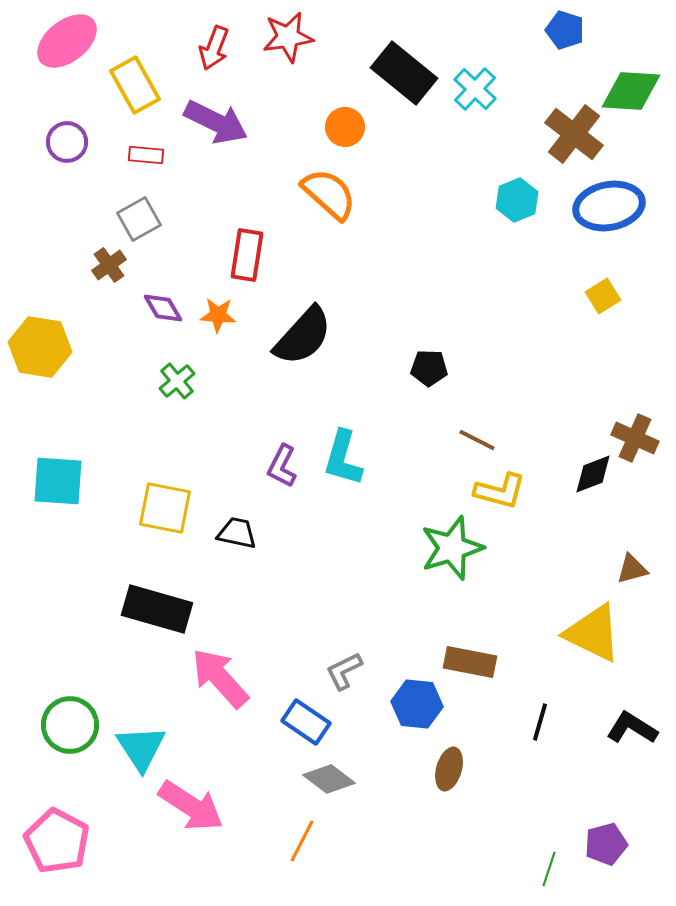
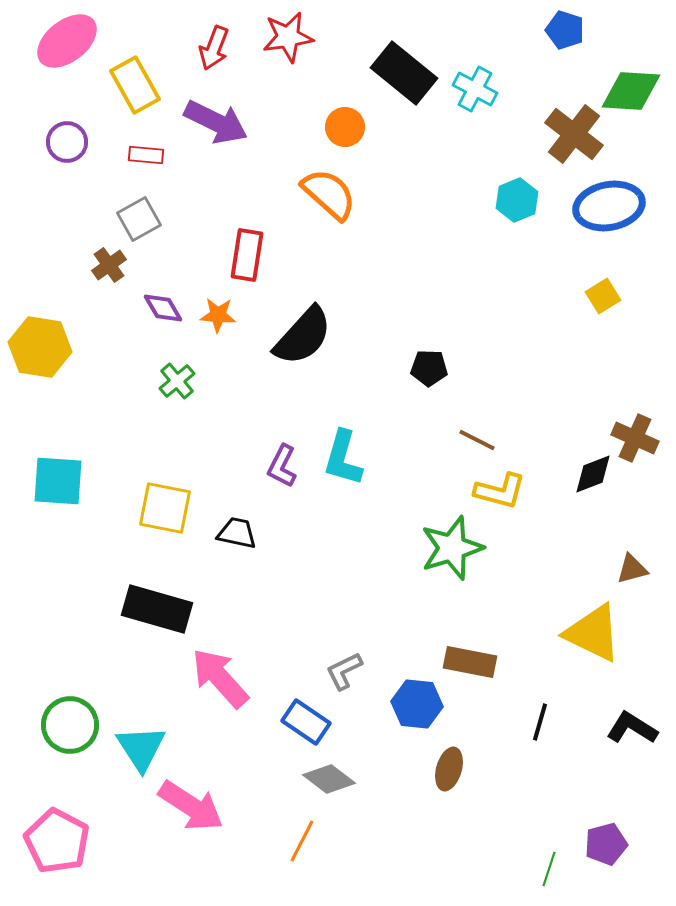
cyan cross at (475, 89): rotated 15 degrees counterclockwise
